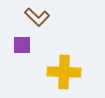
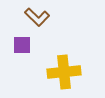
yellow cross: rotated 8 degrees counterclockwise
